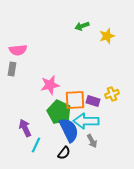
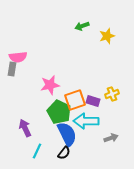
pink semicircle: moved 7 px down
orange square: rotated 15 degrees counterclockwise
blue semicircle: moved 2 px left, 4 px down
gray arrow: moved 19 px right, 3 px up; rotated 80 degrees counterclockwise
cyan line: moved 1 px right, 6 px down
